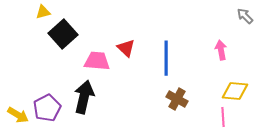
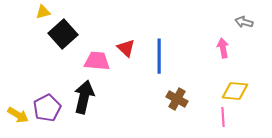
gray arrow: moved 1 px left, 6 px down; rotated 30 degrees counterclockwise
pink arrow: moved 2 px right, 2 px up
blue line: moved 7 px left, 2 px up
